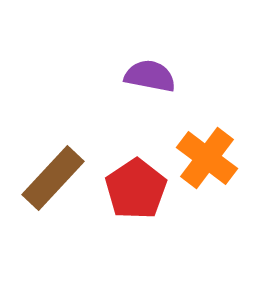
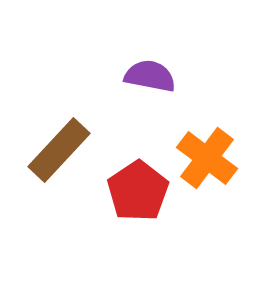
brown rectangle: moved 6 px right, 28 px up
red pentagon: moved 2 px right, 2 px down
